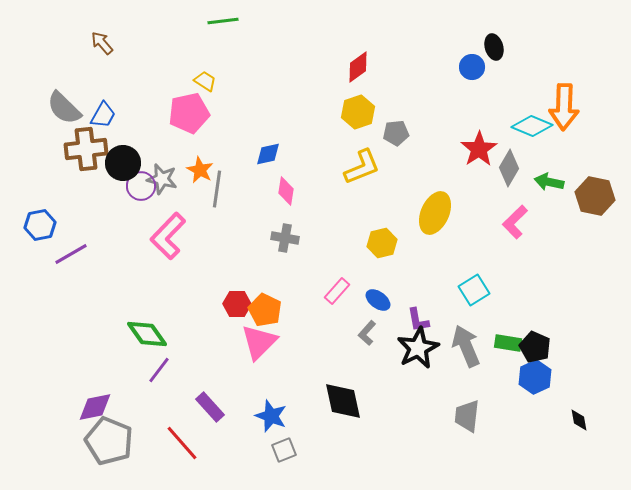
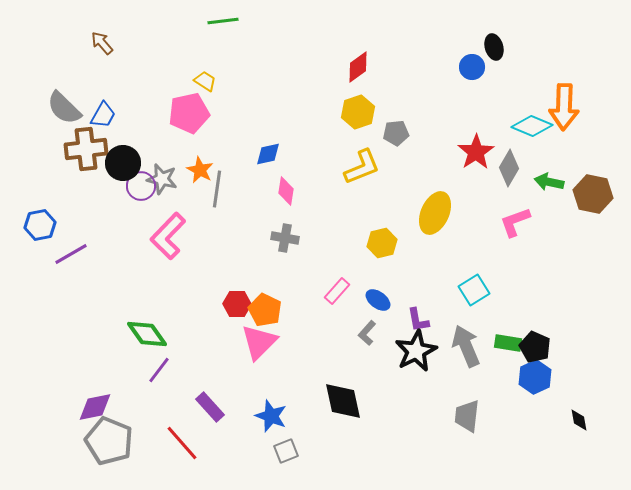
red star at (479, 149): moved 3 px left, 3 px down
brown hexagon at (595, 196): moved 2 px left, 2 px up
pink L-shape at (515, 222): rotated 24 degrees clockwise
black star at (418, 348): moved 2 px left, 3 px down
gray square at (284, 450): moved 2 px right, 1 px down
